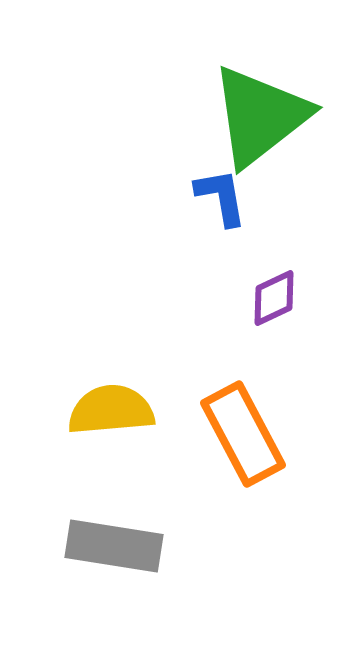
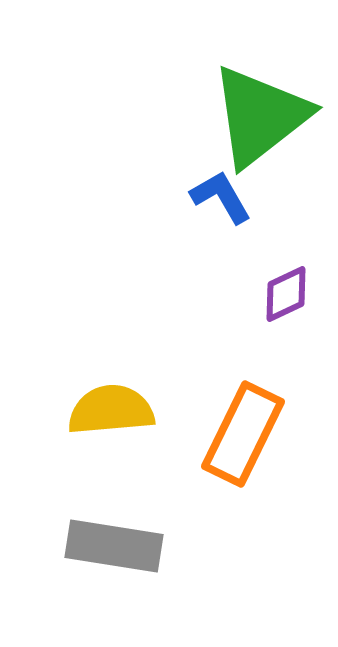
blue L-shape: rotated 20 degrees counterclockwise
purple diamond: moved 12 px right, 4 px up
orange rectangle: rotated 54 degrees clockwise
